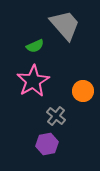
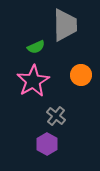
gray trapezoid: rotated 40 degrees clockwise
green semicircle: moved 1 px right, 1 px down
orange circle: moved 2 px left, 16 px up
purple hexagon: rotated 20 degrees counterclockwise
